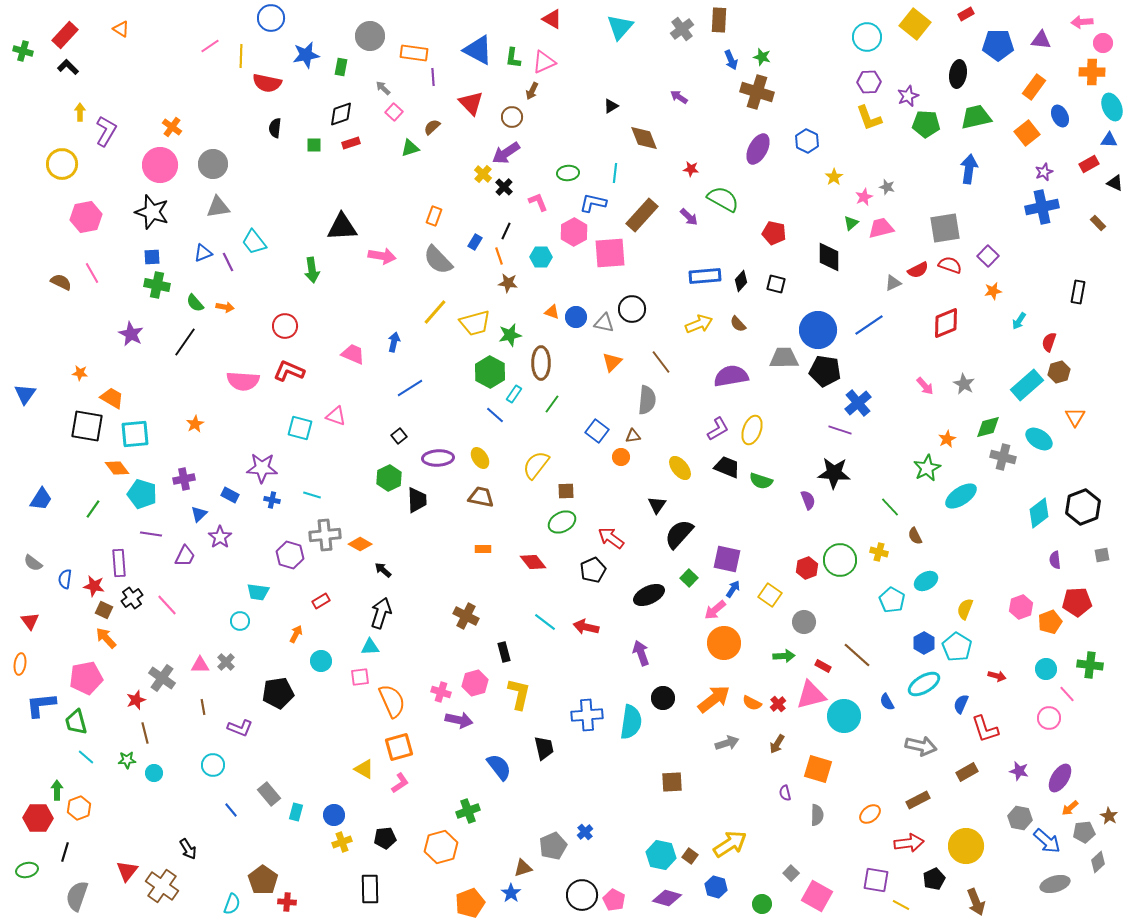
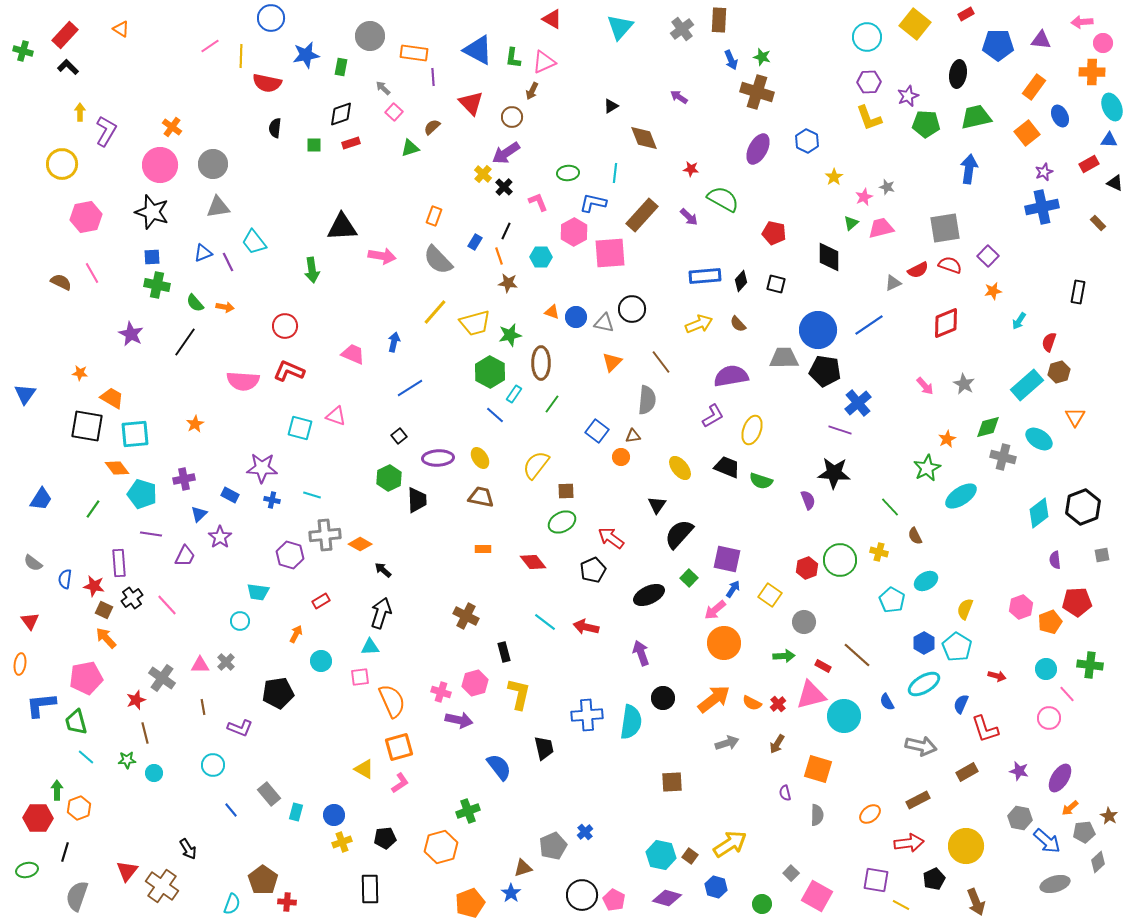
purple L-shape at (718, 429): moved 5 px left, 13 px up
